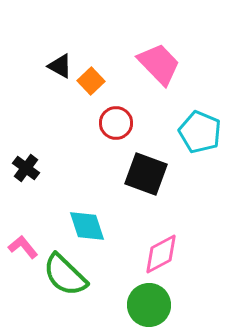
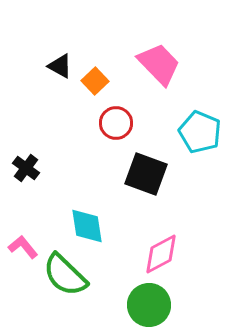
orange square: moved 4 px right
cyan diamond: rotated 9 degrees clockwise
